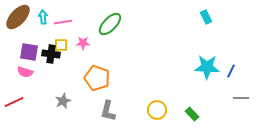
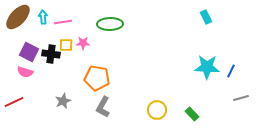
green ellipse: rotated 45 degrees clockwise
yellow square: moved 5 px right
purple square: rotated 18 degrees clockwise
orange pentagon: rotated 10 degrees counterclockwise
gray line: rotated 14 degrees counterclockwise
gray L-shape: moved 5 px left, 4 px up; rotated 15 degrees clockwise
